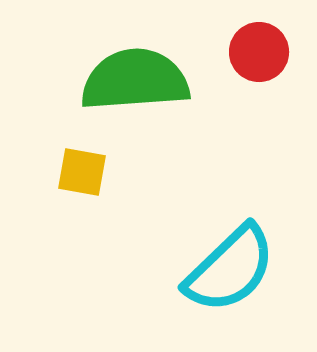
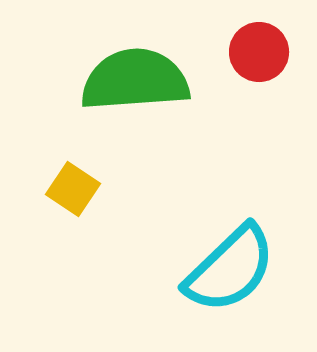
yellow square: moved 9 px left, 17 px down; rotated 24 degrees clockwise
